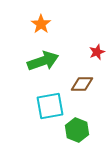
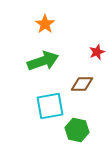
orange star: moved 4 px right
green hexagon: rotated 10 degrees counterclockwise
